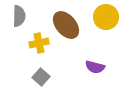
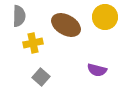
yellow circle: moved 1 px left
brown ellipse: rotated 20 degrees counterclockwise
yellow cross: moved 6 px left
purple semicircle: moved 2 px right, 3 px down
